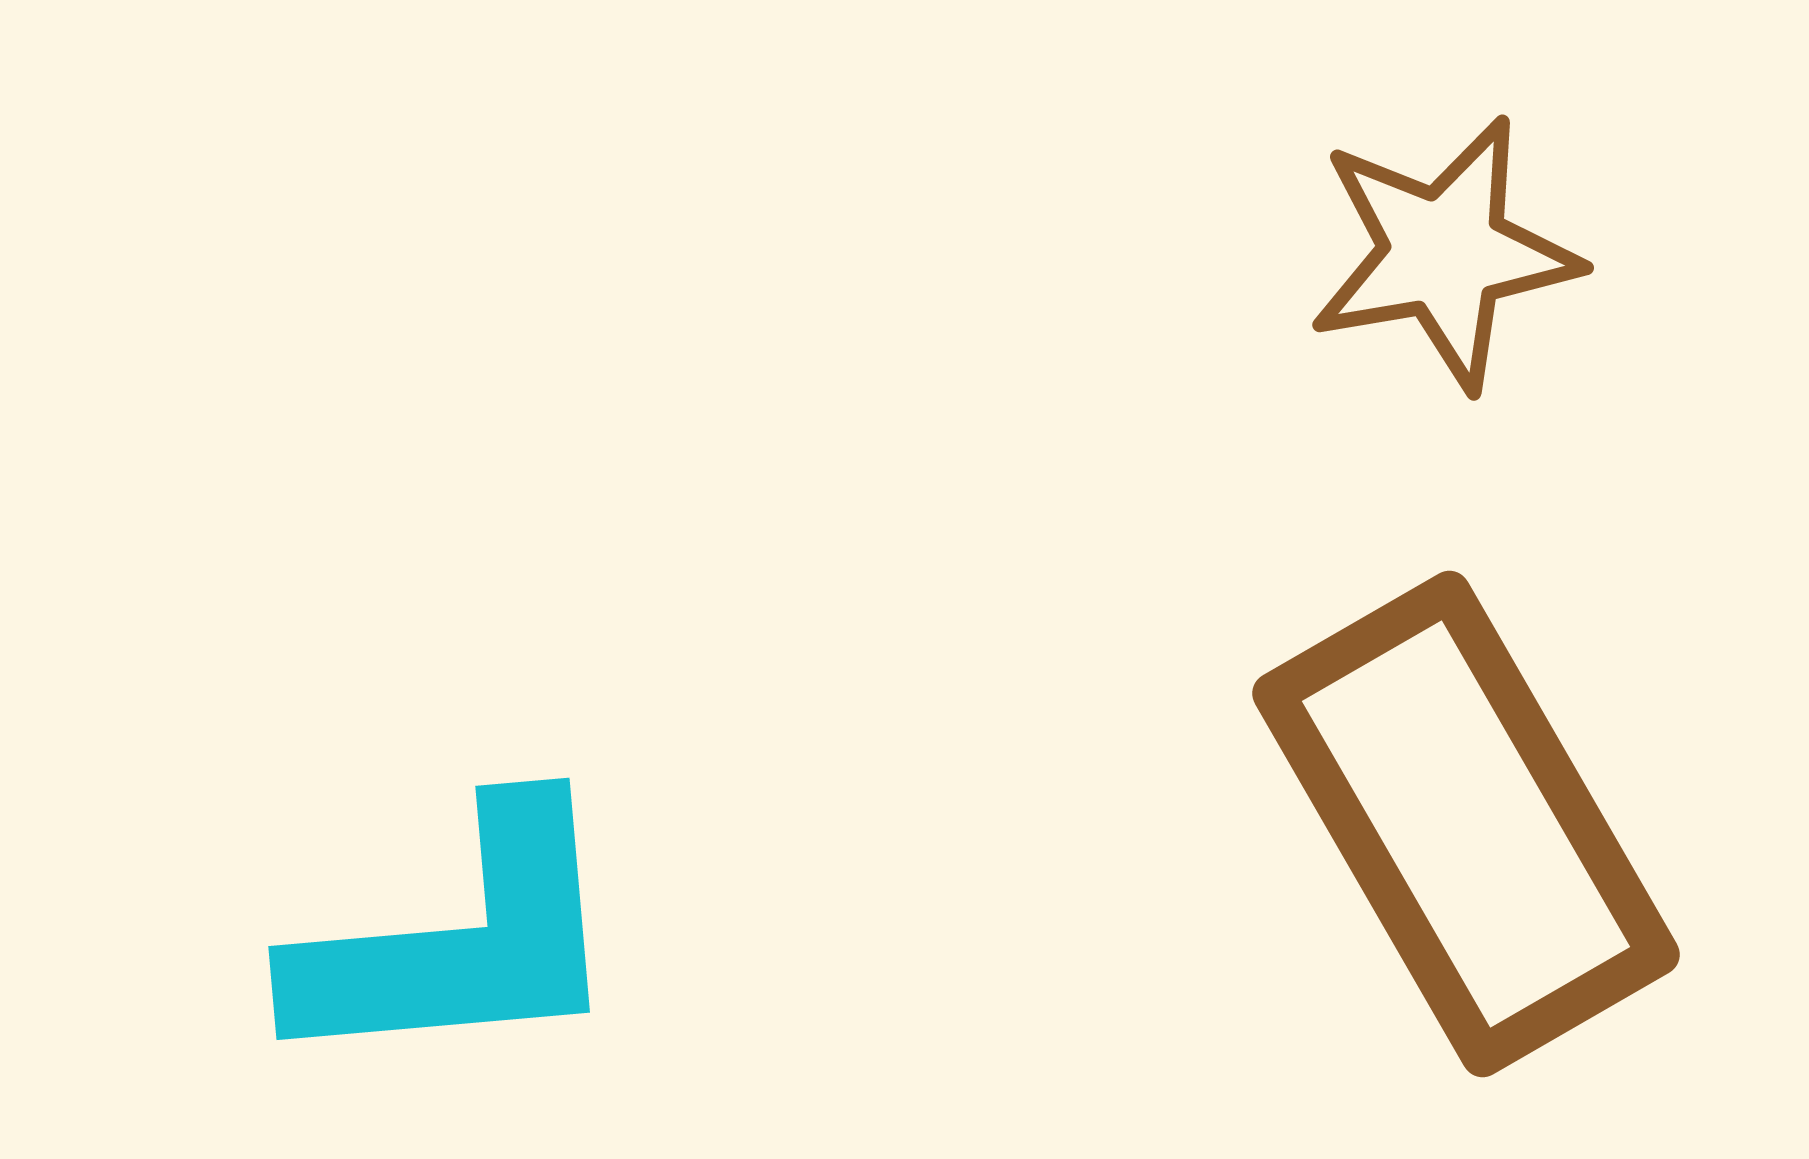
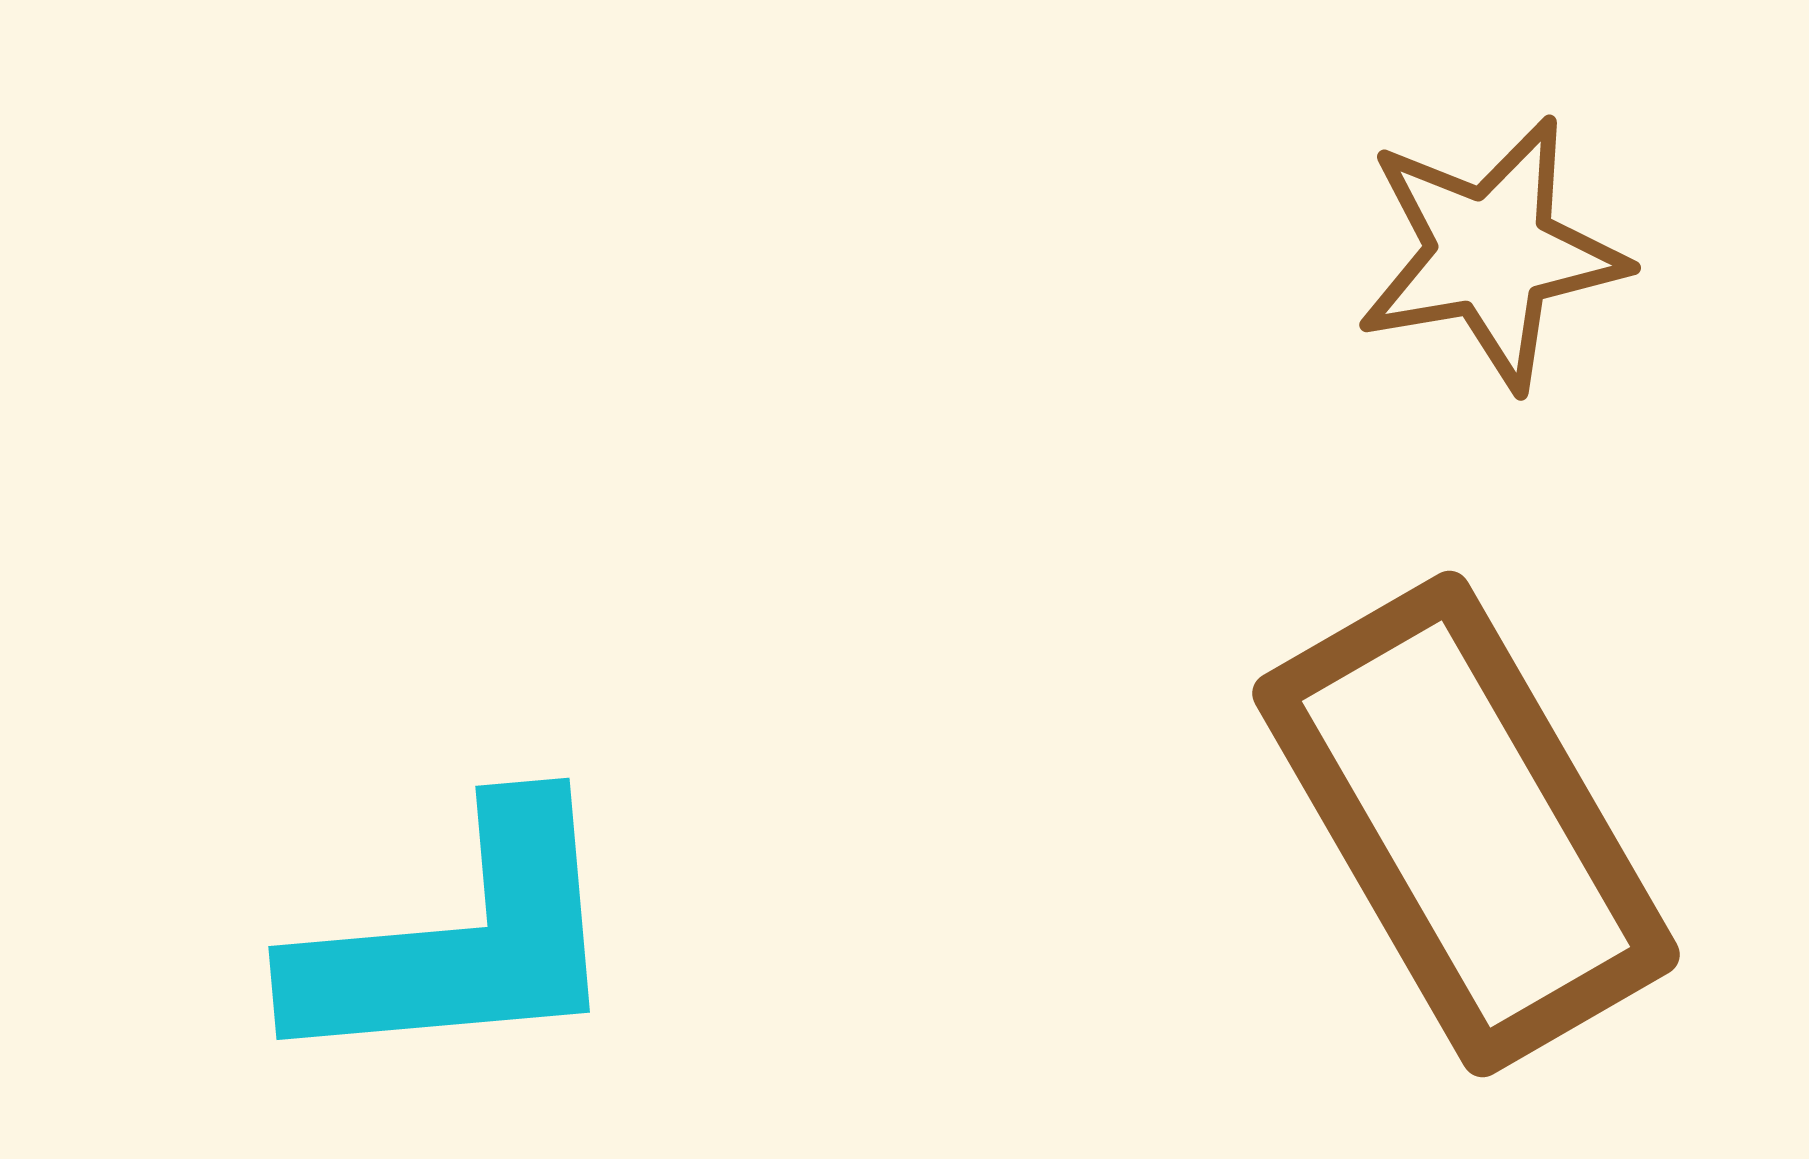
brown star: moved 47 px right
